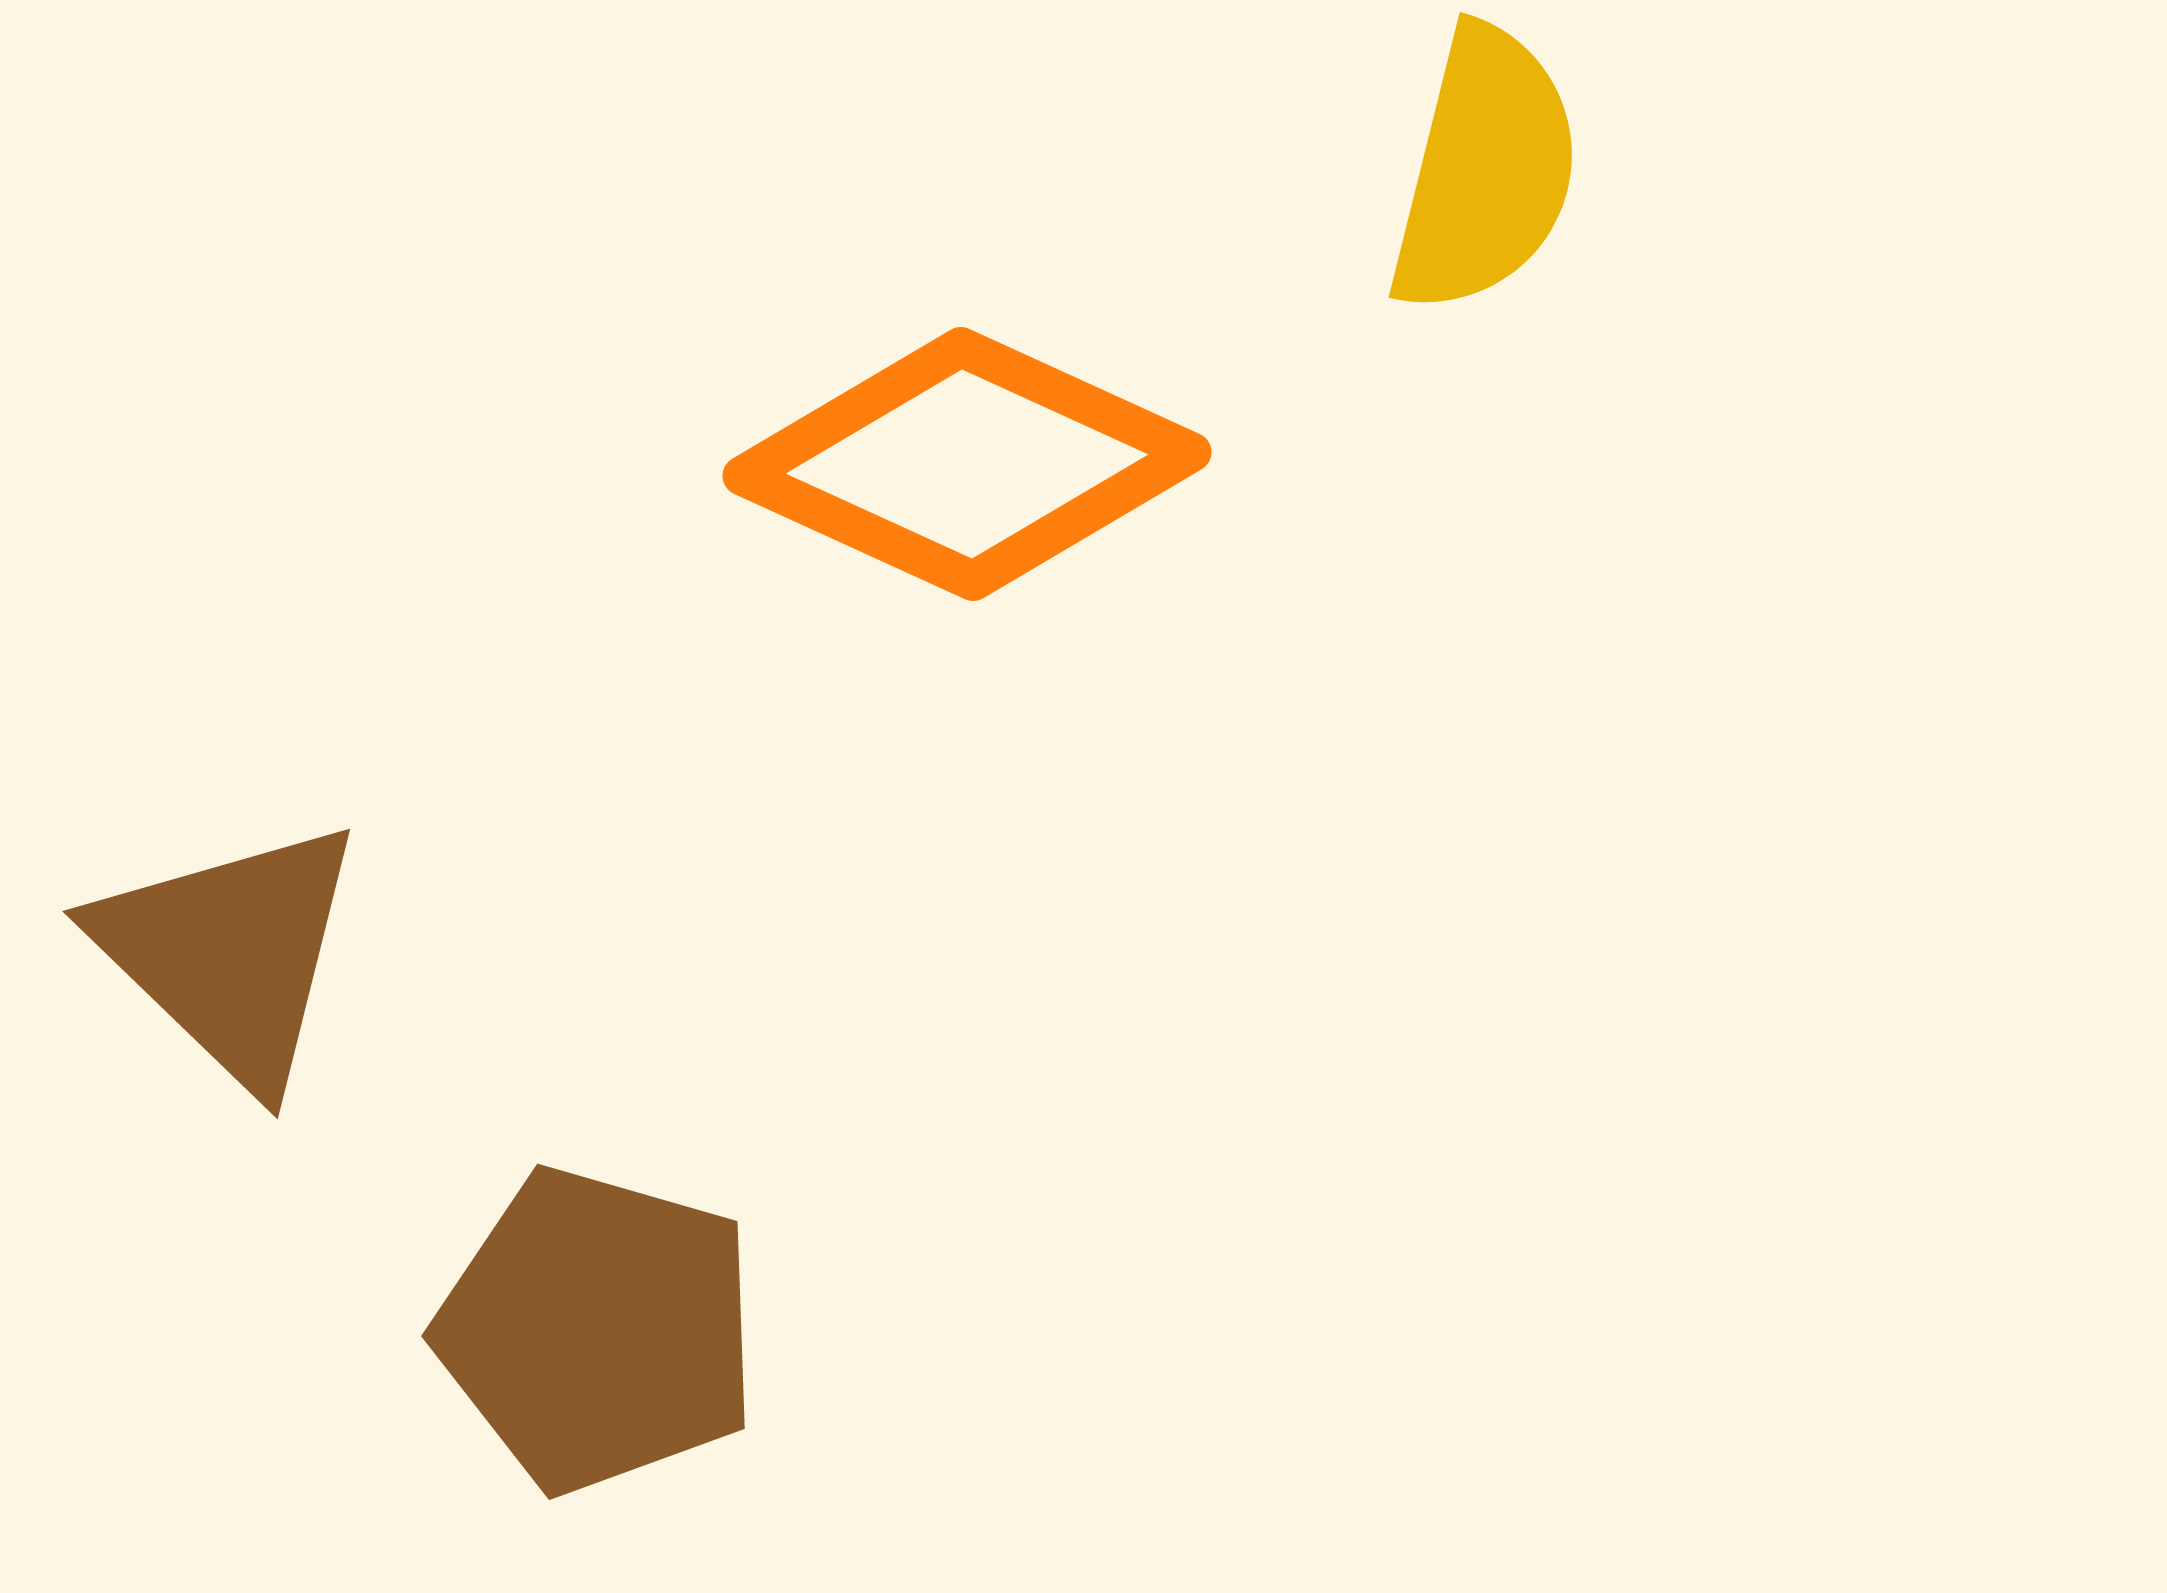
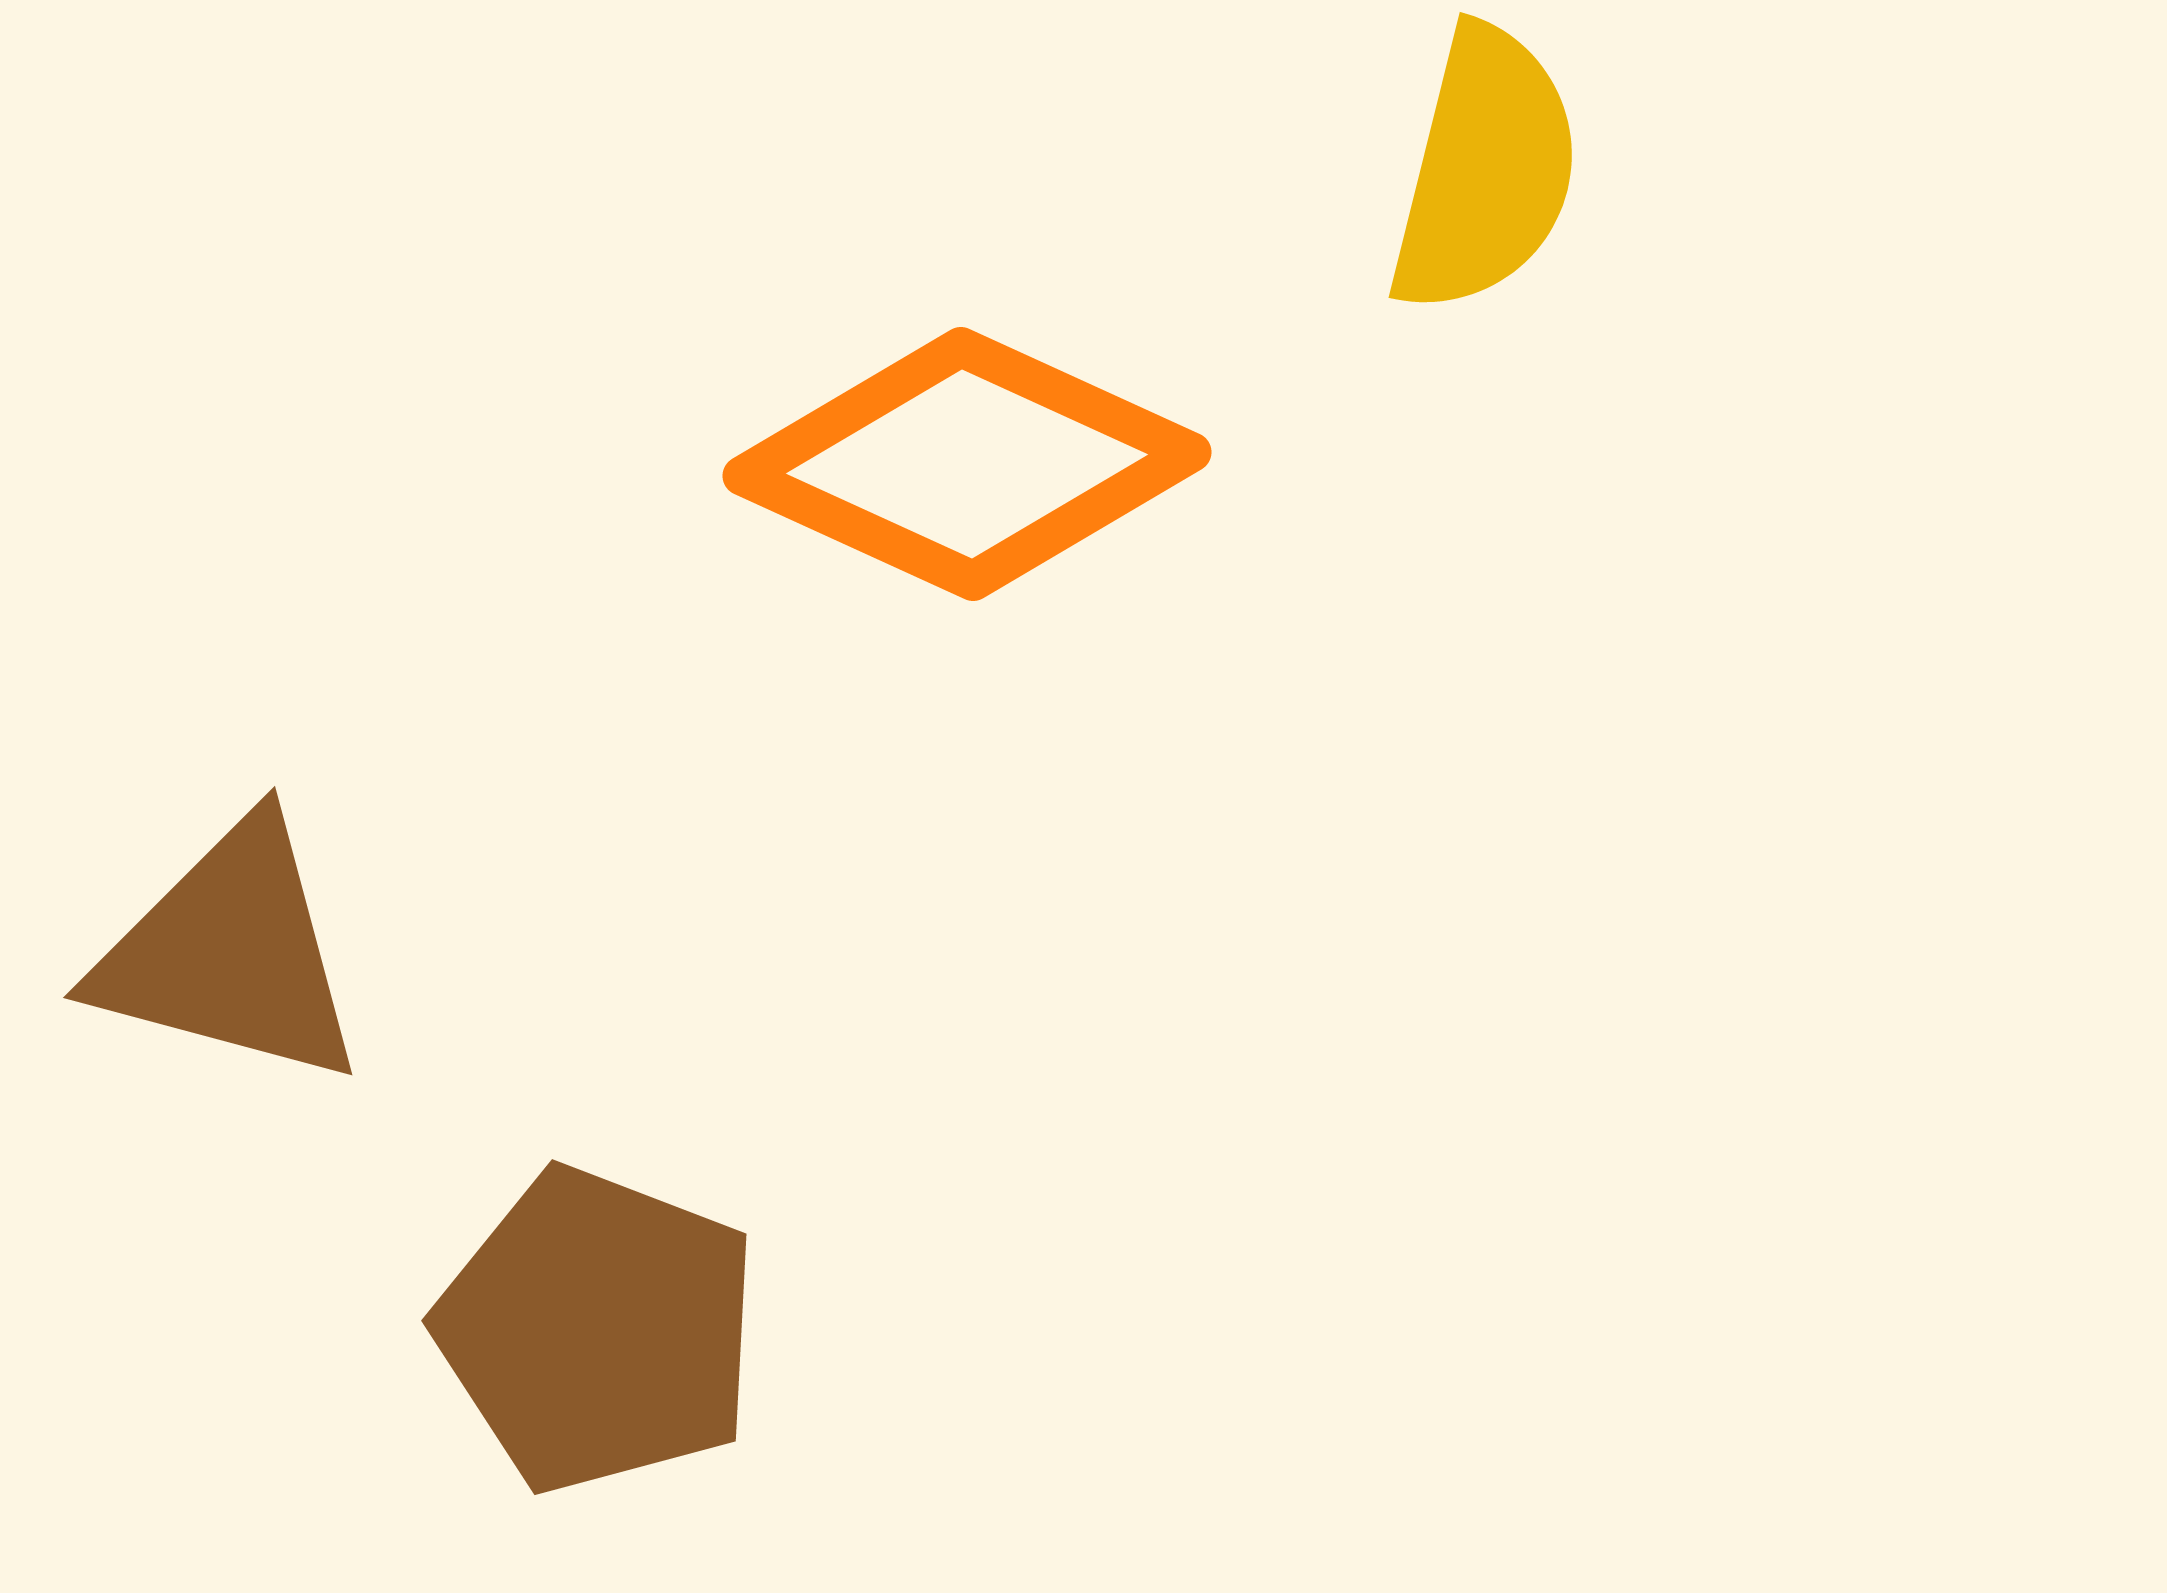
brown triangle: rotated 29 degrees counterclockwise
brown pentagon: rotated 5 degrees clockwise
